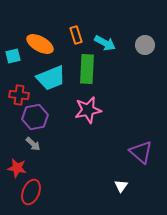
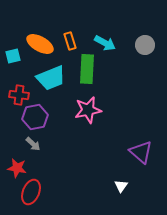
orange rectangle: moved 6 px left, 6 px down
